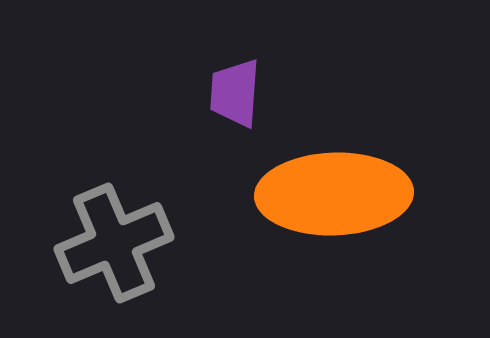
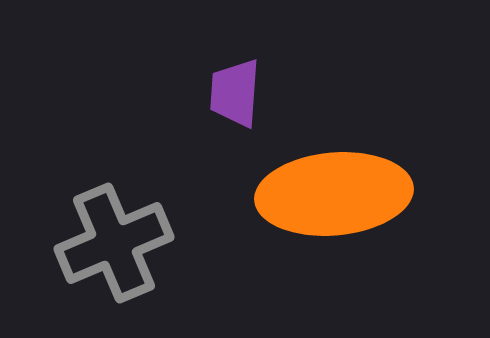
orange ellipse: rotated 3 degrees counterclockwise
